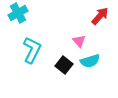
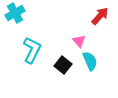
cyan cross: moved 3 px left
cyan semicircle: rotated 96 degrees counterclockwise
black square: moved 1 px left
